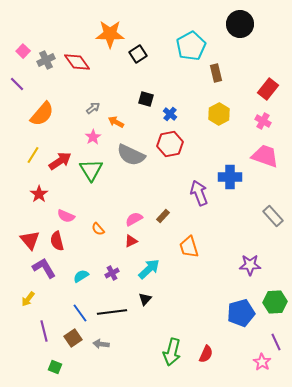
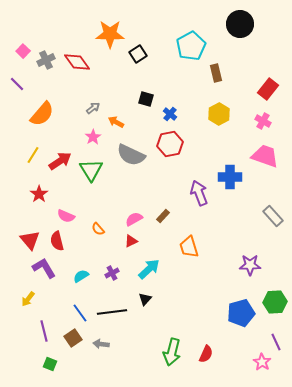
green square at (55, 367): moved 5 px left, 3 px up
